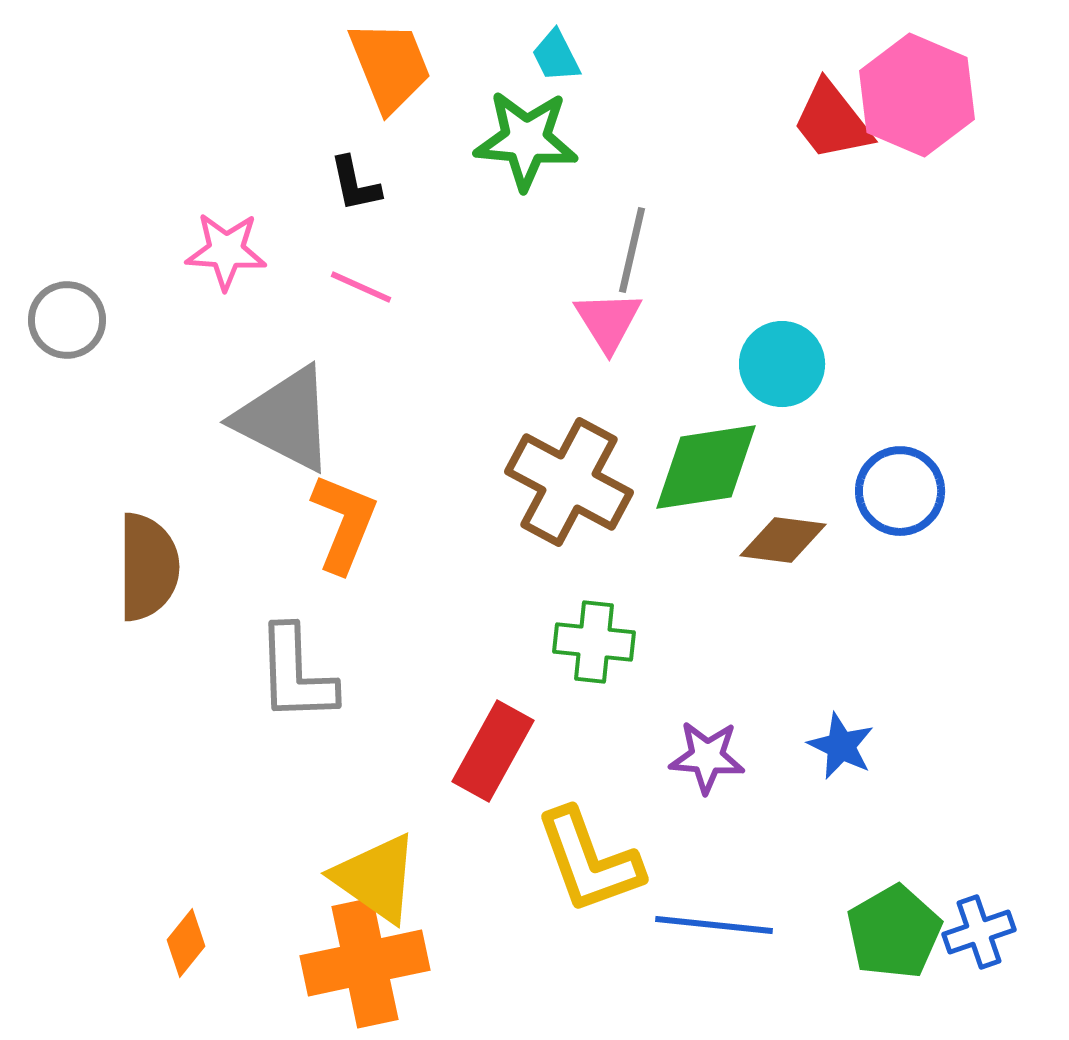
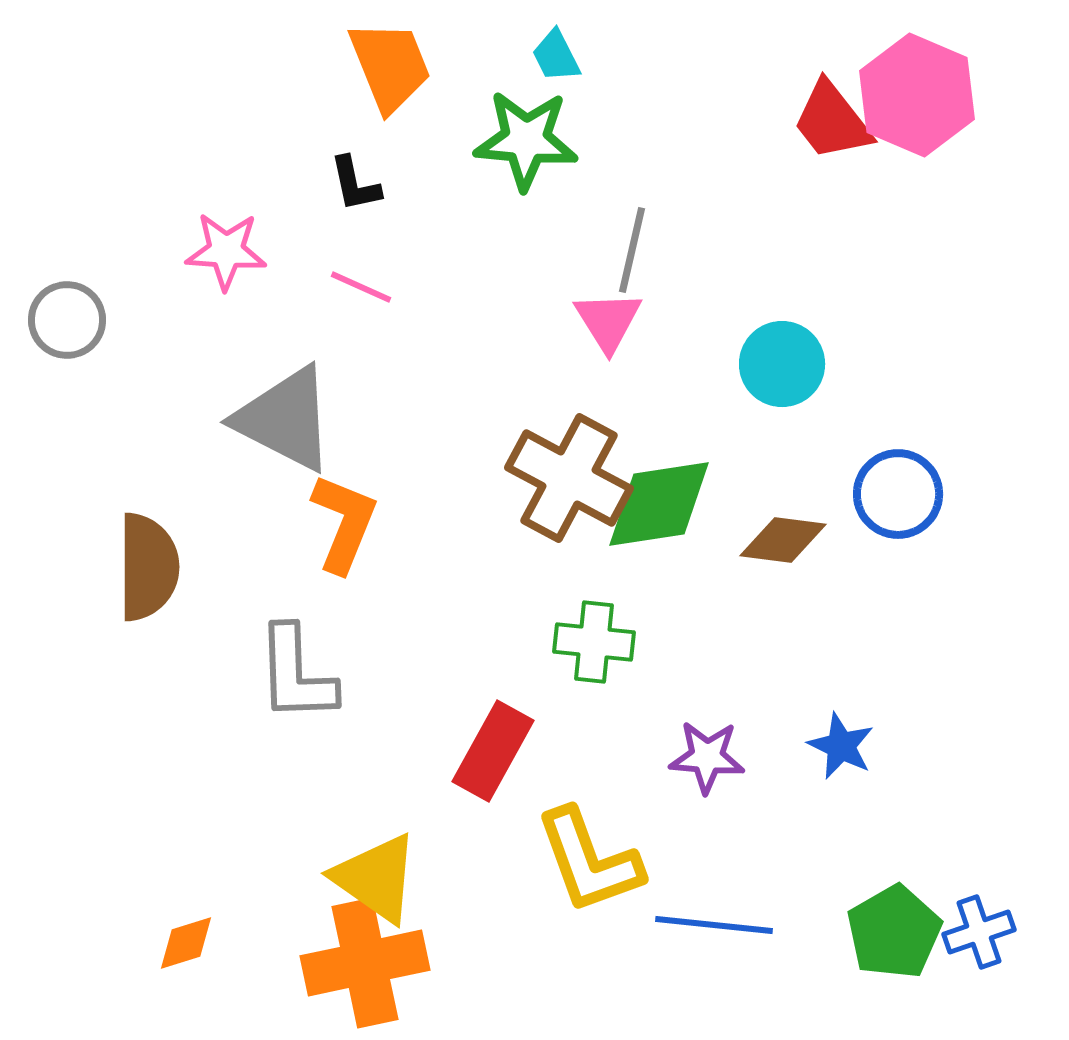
green diamond: moved 47 px left, 37 px down
brown cross: moved 4 px up
blue circle: moved 2 px left, 3 px down
orange diamond: rotated 34 degrees clockwise
